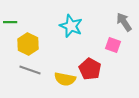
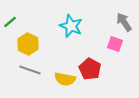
green line: rotated 40 degrees counterclockwise
pink square: moved 2 px right, 1 px up
